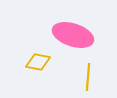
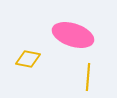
yellow diamond: moved 10 px left, 3 px up
